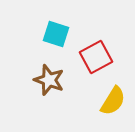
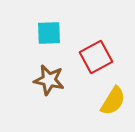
cyan square: moved 7 px left, 1 px up; rotated 20 degrees counterclockwise
brown star: rotated 8 degrees counterclockwise
